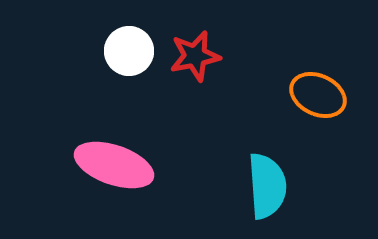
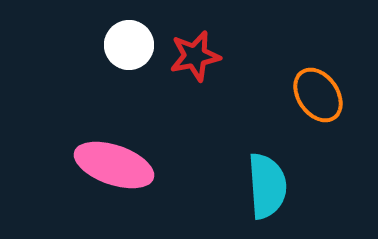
white circle: moved 6 px up
orange ellipse: rotated 30 degrees clockwise
